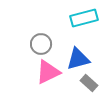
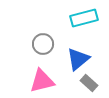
gray circle: moved 2 px right
blue triangle: rotated 25 degrees counterclockwise
pink triangle: moved 6 px left, 9 px down; rotated 12 degrees clockwise
